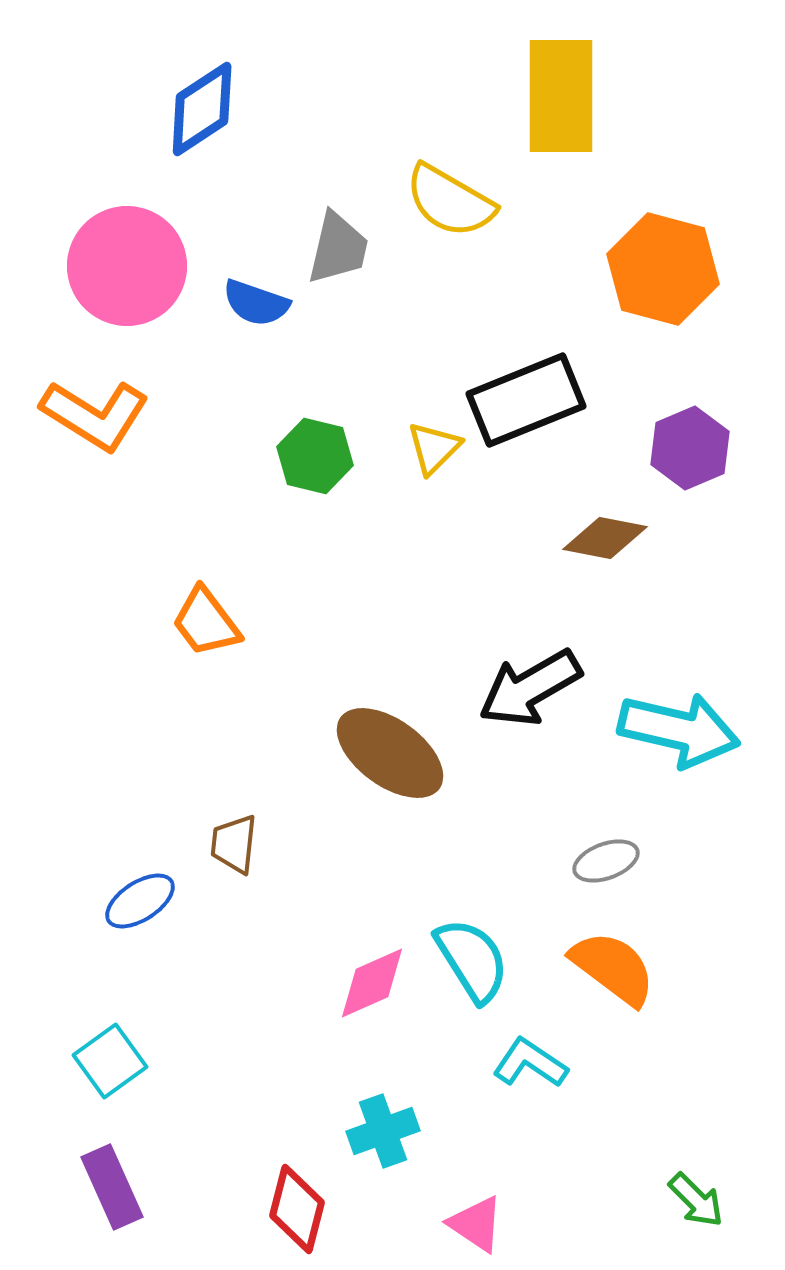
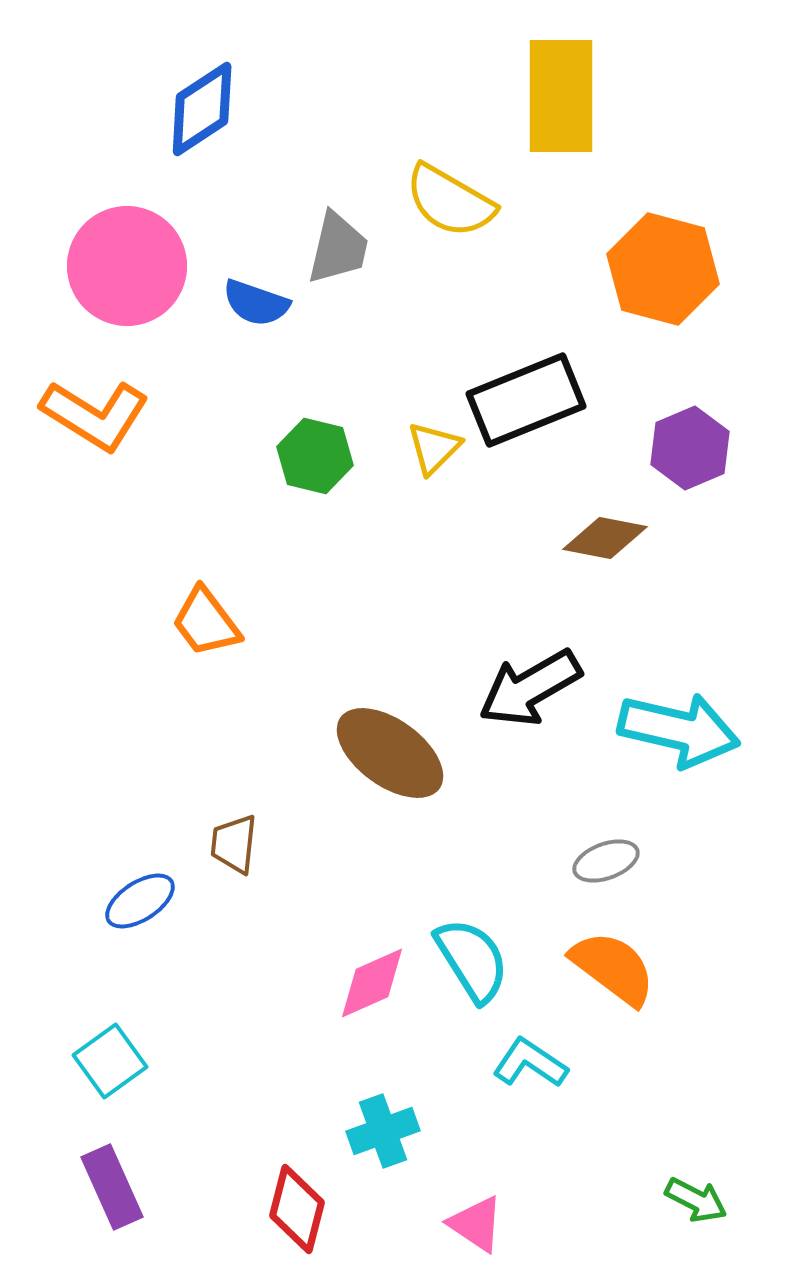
green arrow: rotated 18 degrees counterclockwise
